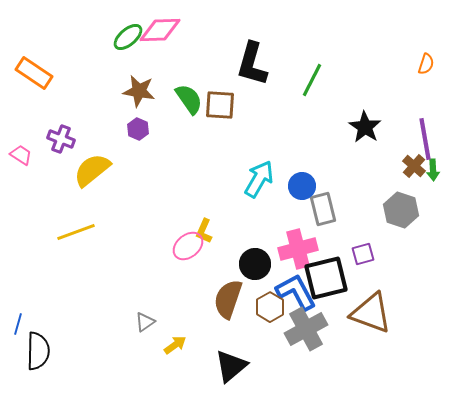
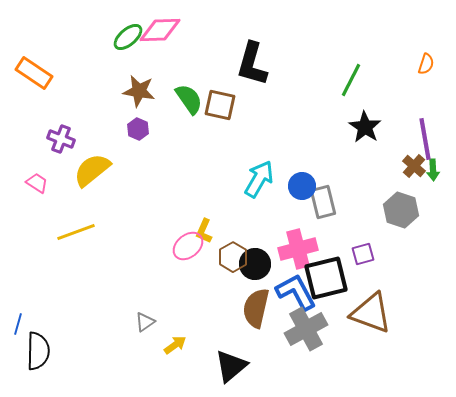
green line: moved 39 px right
brown square: rotated 8 degrees clockwise
pink trapezoid: moved 16 px right, 28 px down
gray rectangle: moved 7 px up
brown semicircle: moved 28 px right, 9 px down; rotated 6 degrees counterclockwise
brown hexagon: moved 37 px left, 50 px up
